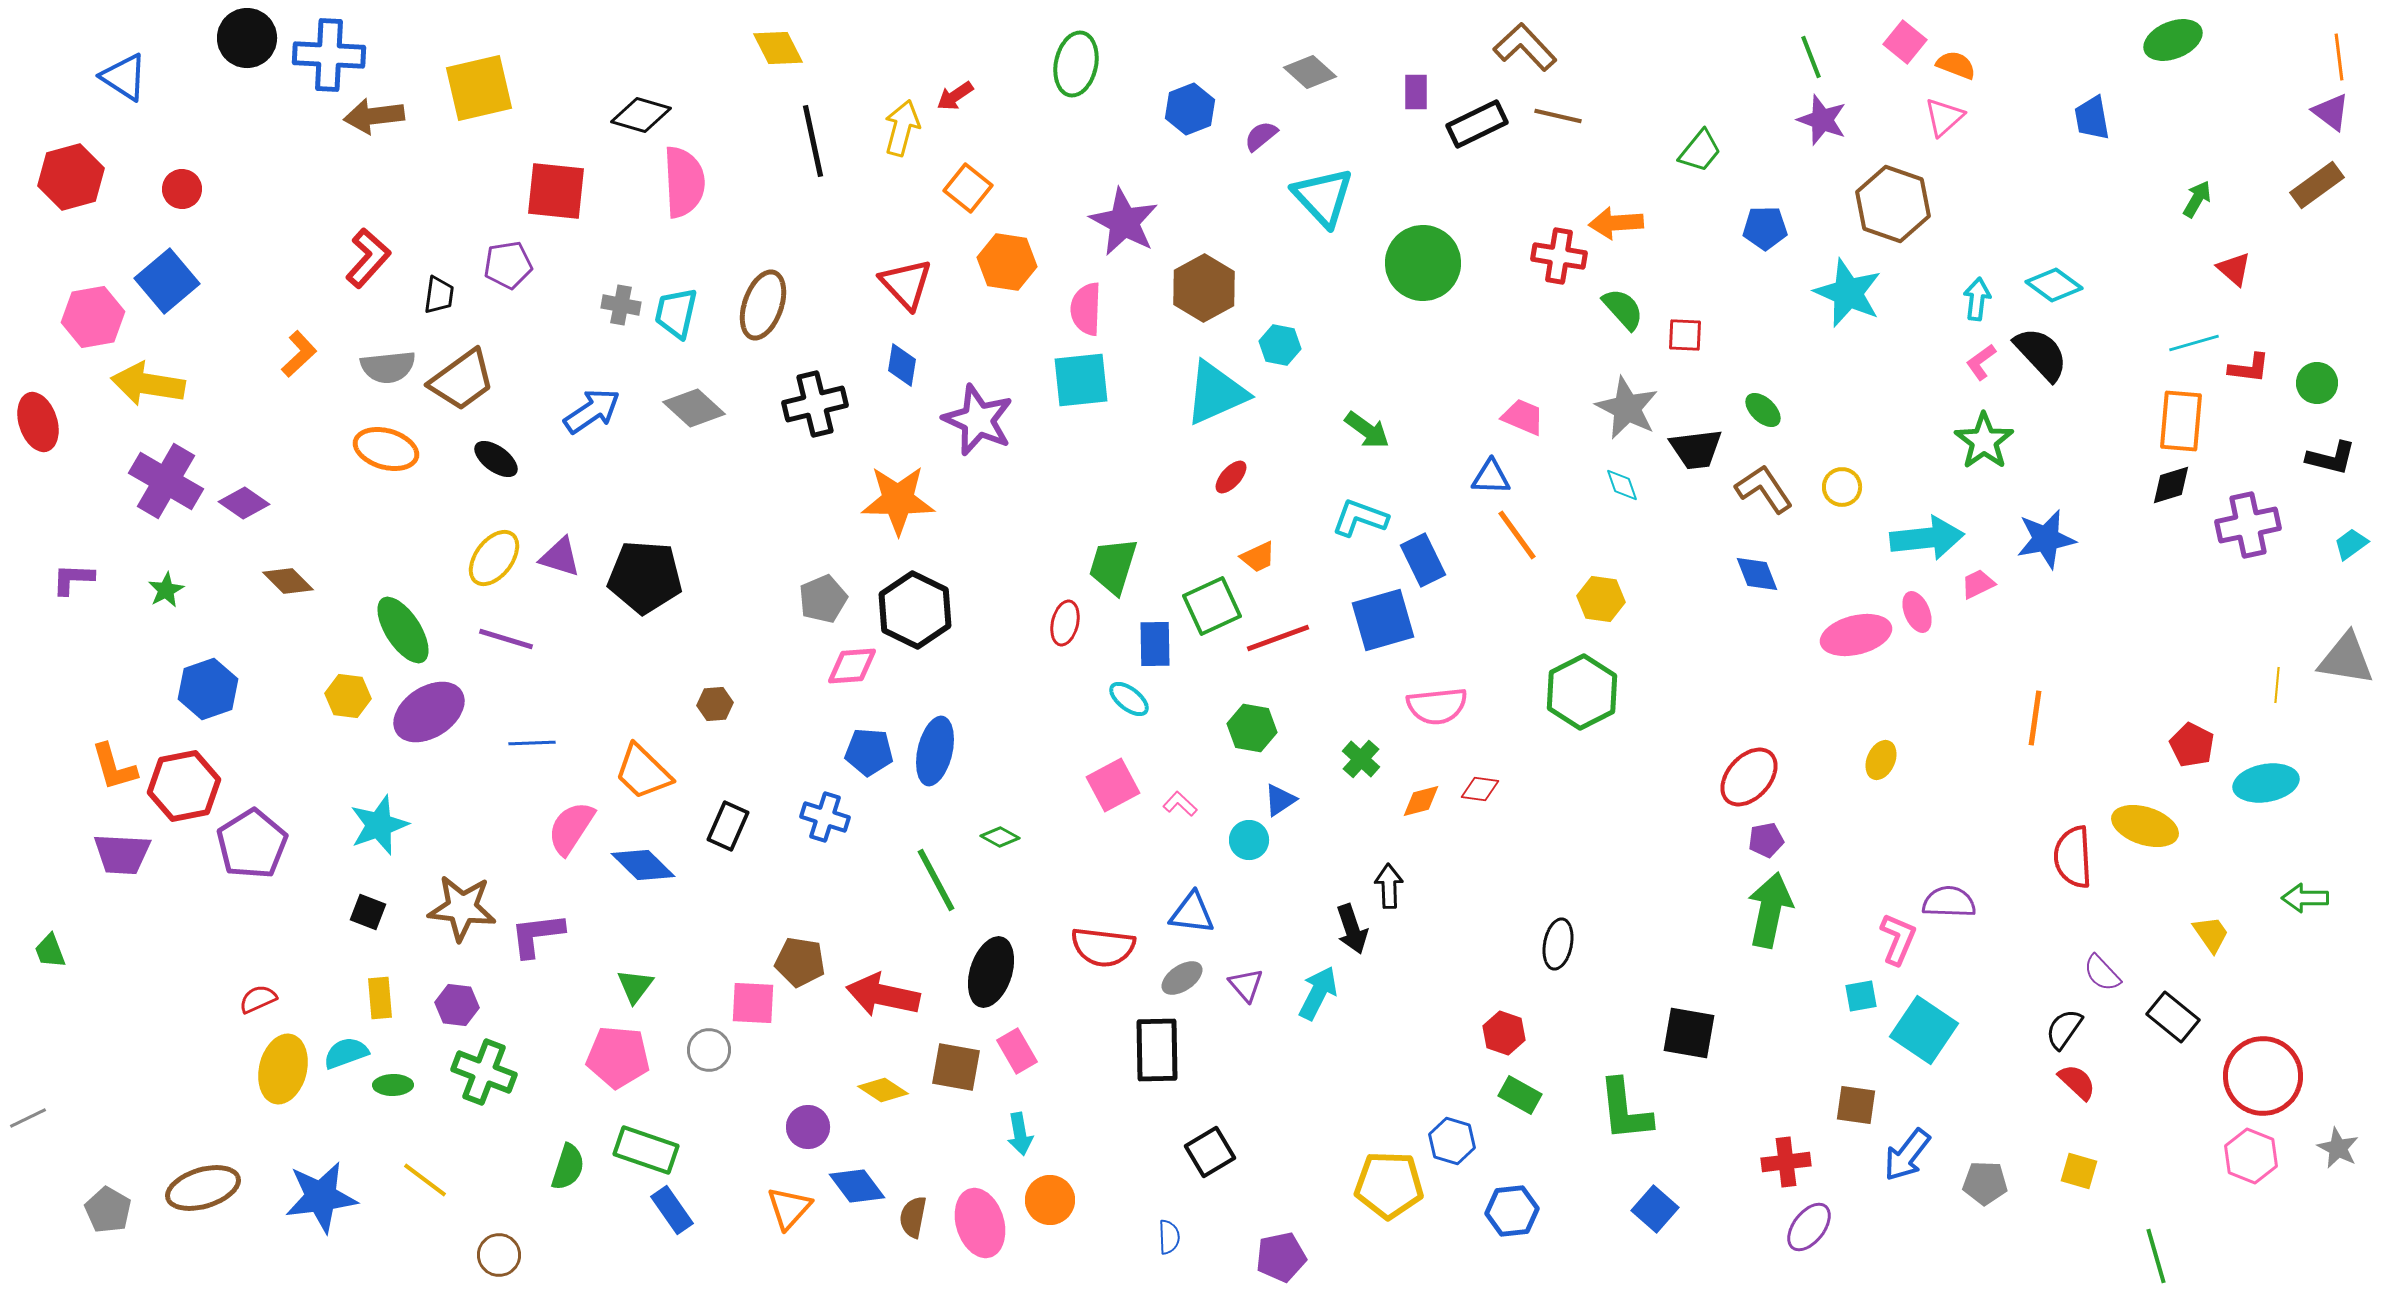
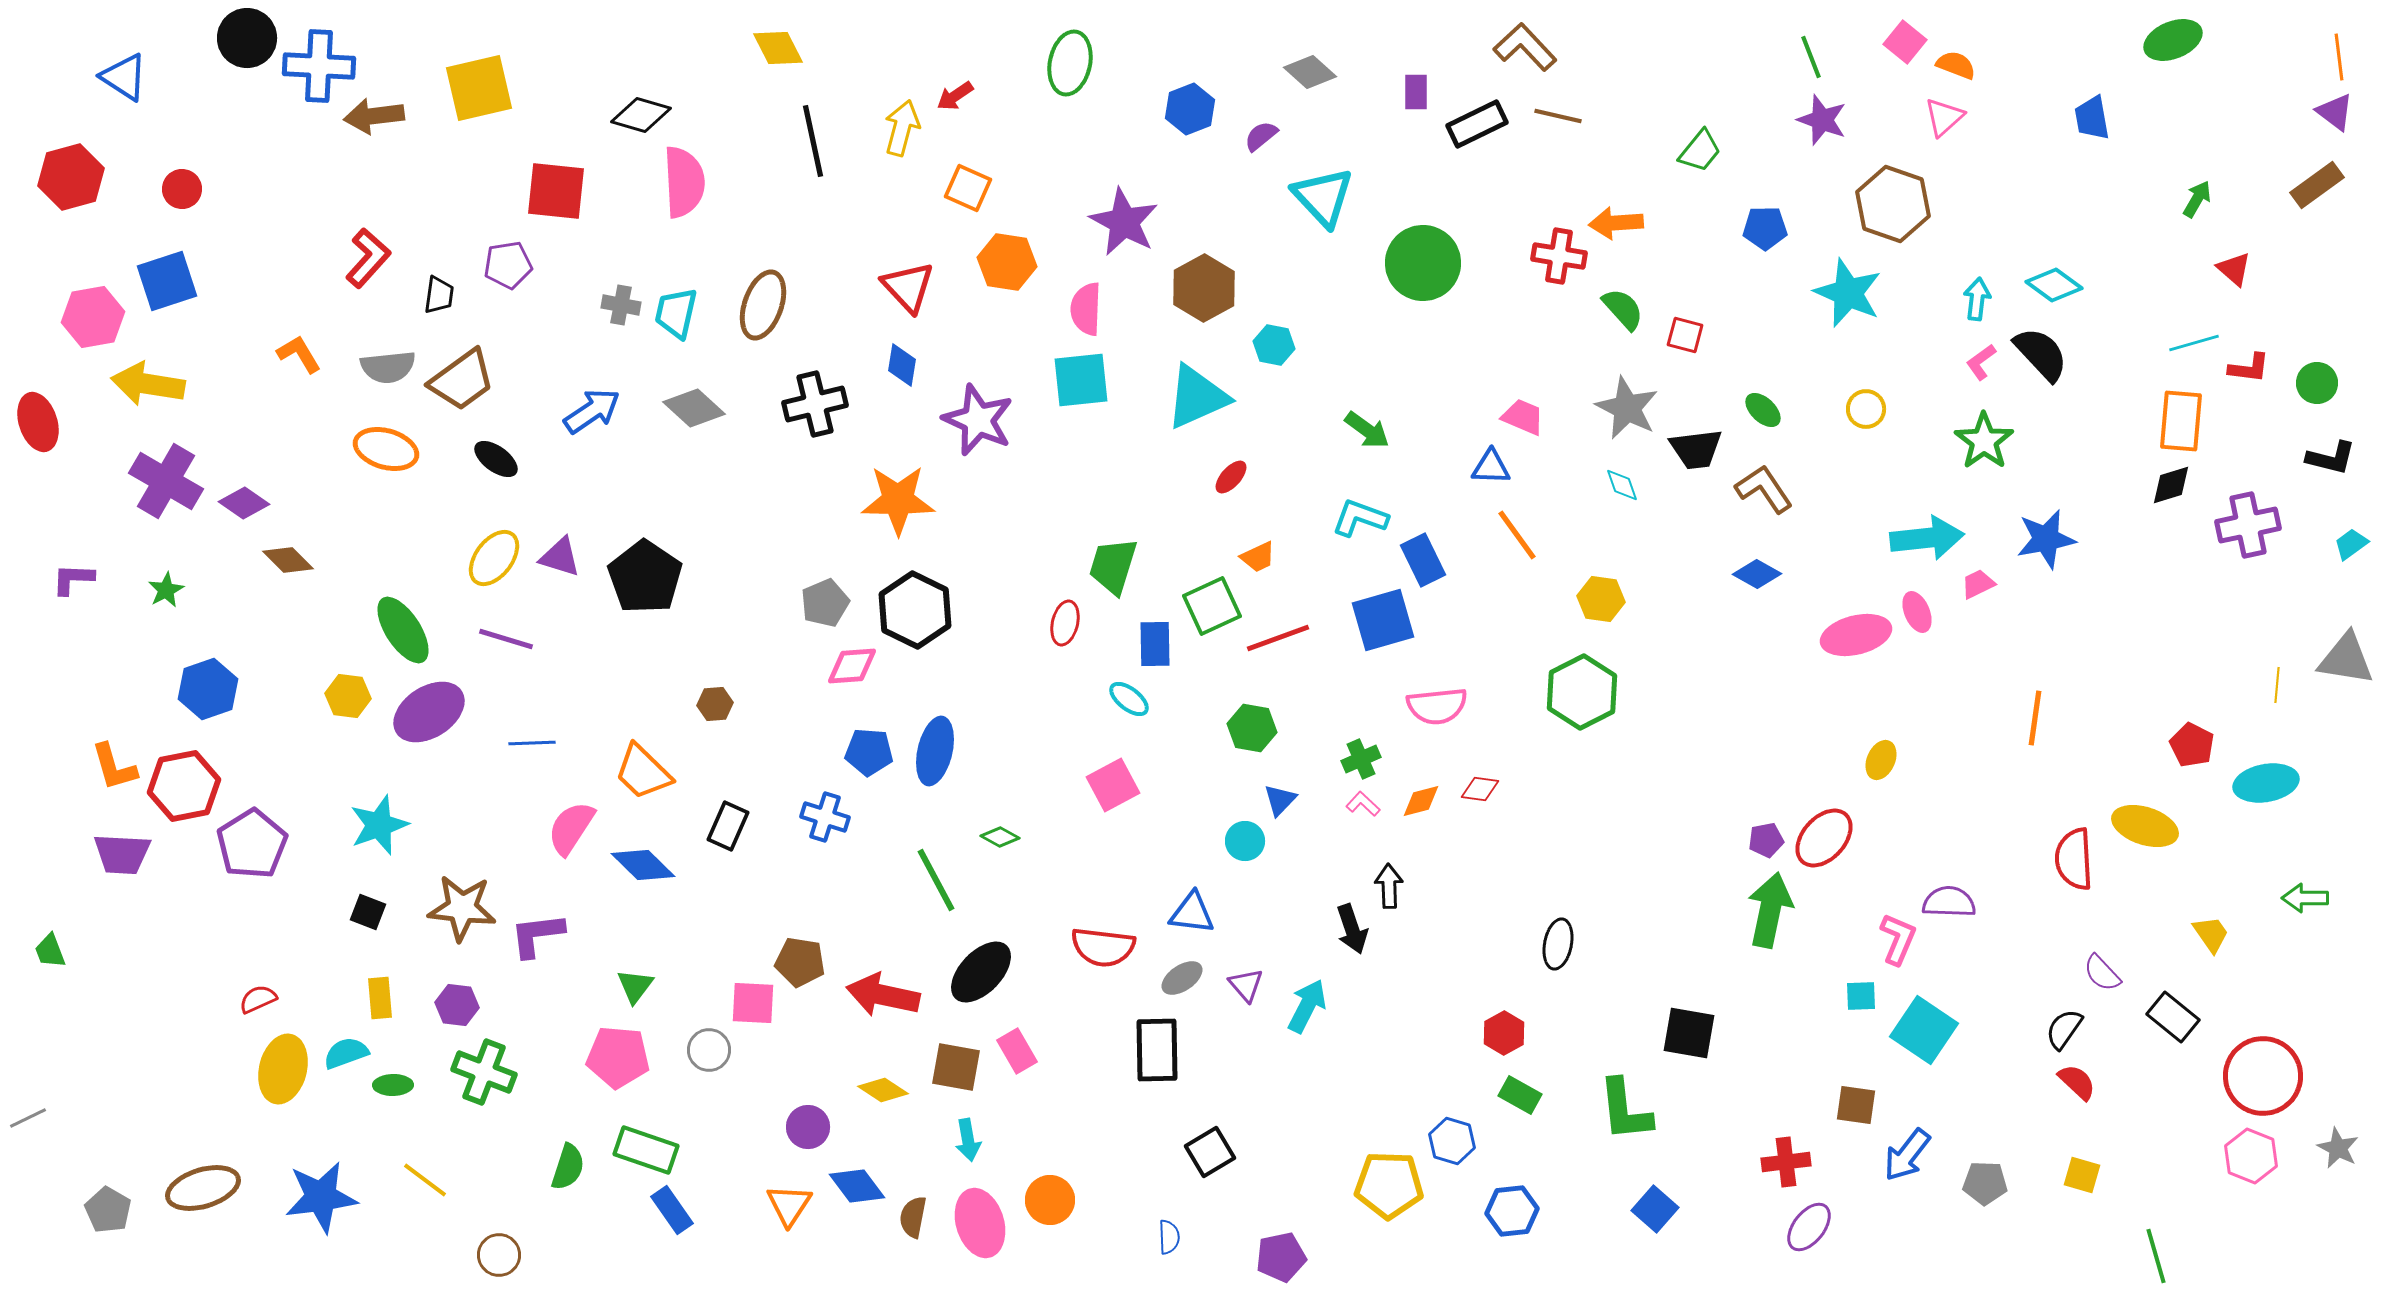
blue cross at (329, 55): moved 10 px left, 11 px down
green ellipse at (1076, 64): moved 6 px left, 1 px up
purple triangle at (2331, 112): moved 4 px right
orange square at (968, 188): rotated 15 degrees counterclockwise
blue square at (167, 281): rotated 22 degrees clockwise
red triangle at (906, 284): moved 2 px right, 3 px down
red square at (1685, 335): rotated 12 degrees clockwise
cyan hexagon at (1280, 345): moved 6 px left
orange L-shape at (299, 354): rotated 78 degrees counterclockwise
cyan triangle at (1216, 393): moved 19 px left, 4 px down
blue triangle at (1491, 477): moved 10 px up
yellow circle at (1842, 487): moved 24 px right, 78 px up
blue diamond at (1757, 574): rotated 39 degrees counterclockwise
black pentagon at (645, 577): rotated 30 degrees clockwise
brown diamond at (288, 581): moved 21 px up
gray pentagon at (823, 599): moved 2 px right, 4 px down
green cross at (1361, 759): rotated 24 degrees clockwise
red ellipse at (1749, 777): moved 75 px right, 61 px down
blue triangle at (1280, 800): rotated 12 degrees counterclockwise
pink L-shape at (1180, 804): moved 183 px right
cyan circle at (1249, 840): moved 4 px left, 1 px down
red semicircle at (2073, 857): moved 1 px right, 2 px down
black ellipse at (991, 972): moved 10 px left; rotated 26 degrees clockwise
cyan arrow at (1318, 993): moved 11 px left, 13 px down
cyan square at (1861, 996): rotated 8 degrees clockwise
red hexagon at (1504, 1033): rotated 12 degrees clockwise
cyan arrow at (1020, 1134): moved 52 px left, 6 px down
yellow square at (2079, 1171): moved 3 px right, 4 px down
orange triangle at (789, 1208): moved 3 px up; rotated 9 degrees counterclockwise
